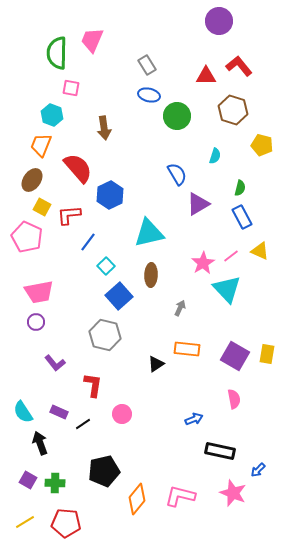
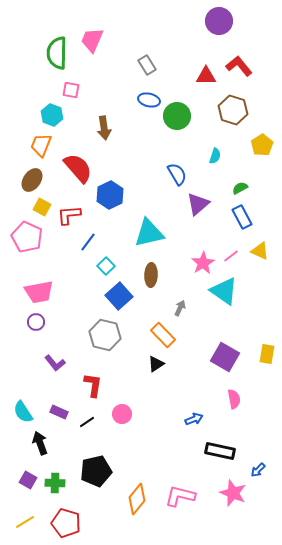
pink square at (71, 88): moved 2 px down
blue ellipse at (149, 95): moved 5 px down
yellow pentagon at (262, 145): rotated 25 degrees clockwise
green semicircle at (240, 188): rotated 133 degrees counterclockwise
purple triangle at (198, 204): rotated 10 degrees counterclockwise
cyan triangle at (227, 289): moved 3 px left, 2 px down; rotated 12 degrees counterclockwise
orange rectangle at (187, 349): moved 24 px left, 14 px up; rotated 40 degrees clockwise
purple square at (235, 356): moved 10 px left, 1 px down
black line at (83, 424): moved 4 px right, 2 px up
black pentagon at (104, 471): moved 8 px left
red pentagon at (66, 523): rotated 12 degrees clockwise
